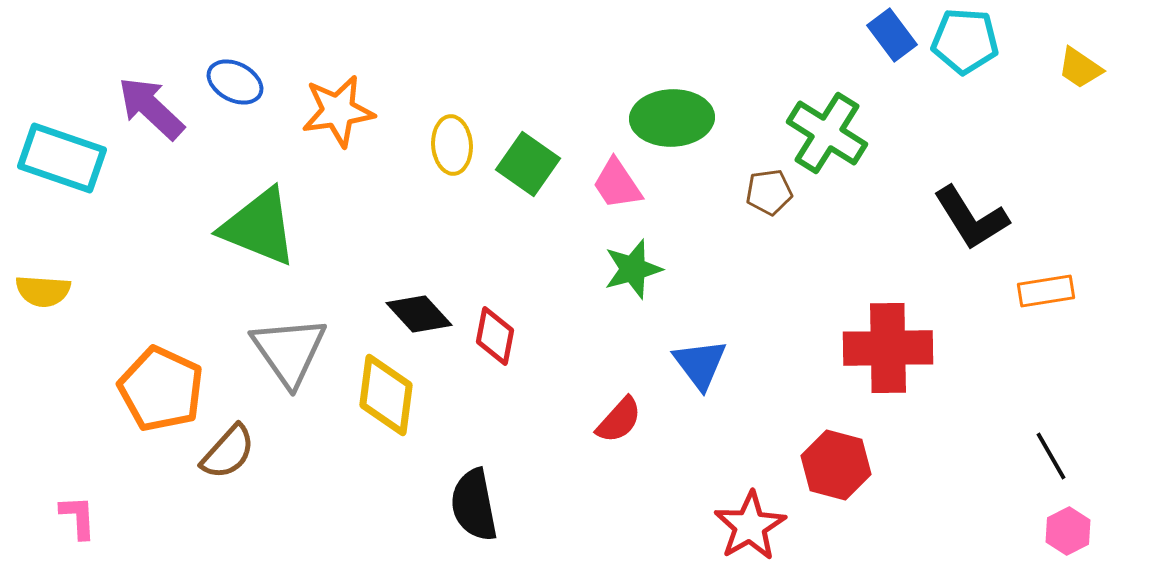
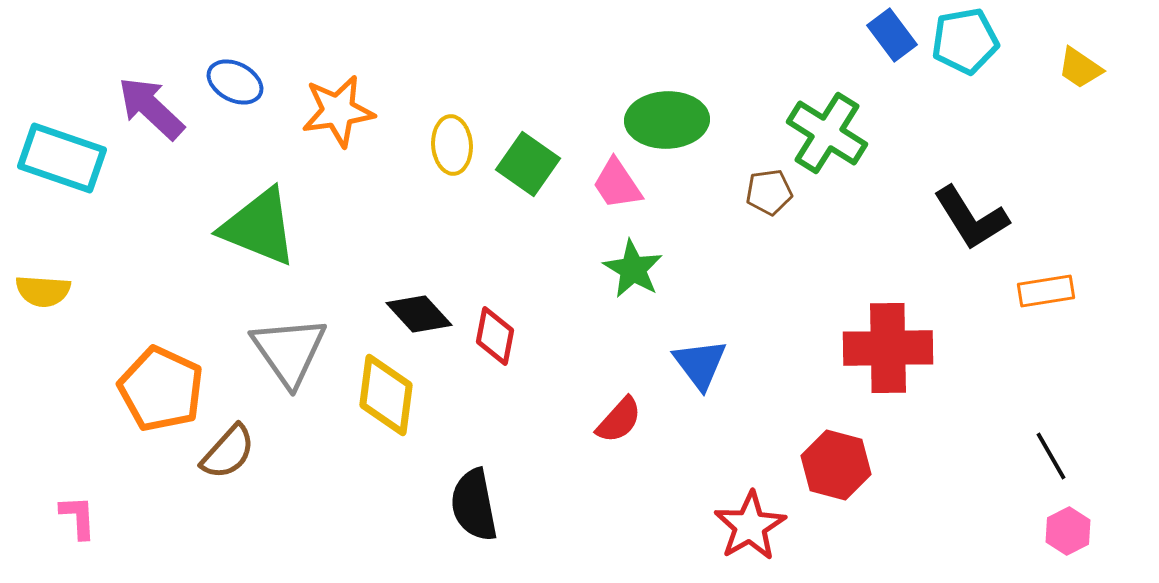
cyan pentagon: rotated 14 degrees counterclockwise
green ellipse: moved 5 px left, 2 px down
green star: rotated 26 degrees counterclockwise
